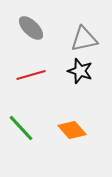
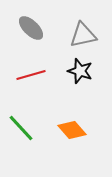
gray triangle: moved 1 px left, 4 px up
